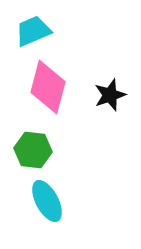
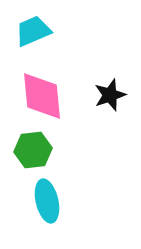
pink diamond: moved 6 px left, 9 px down; rotated 20 degrees counterclockwise
green hexagon: rotated 12 degrees counterclockwise
cyan ellipse: rotated 15 degrees clockwise
